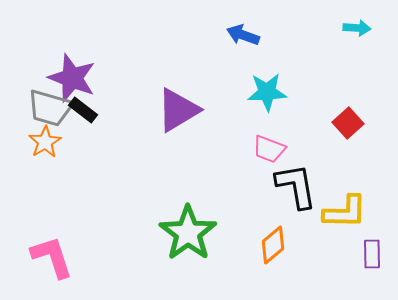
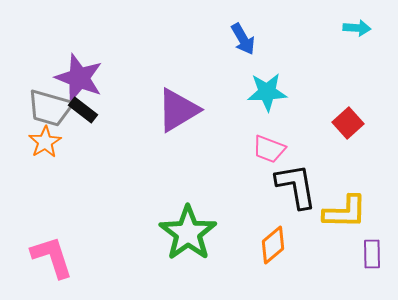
blue arrow: moved 4 px down; rotated 140 degrees counterclockwise
purple star: moved 7 px right
